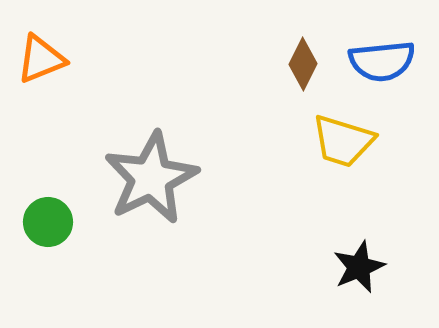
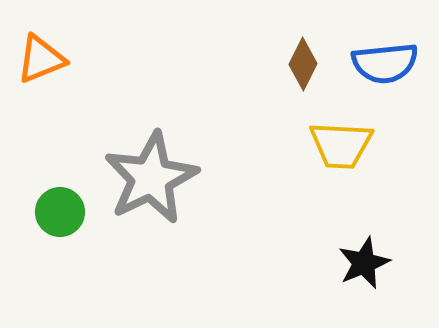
blue semicircle: moved 3 px right, 2 px down
yellow trapezoid: moved 2 px left, 4 px down; rotated 14 degrees counterclockwise
green circle: moved 12 px right, 10 px up
black star: moved 5 px right, 4 px up
